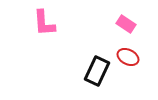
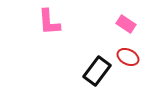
pink L-shape: moved 5 px right, 1 px up
black rectangle: rotated 12 degrees clockwise
